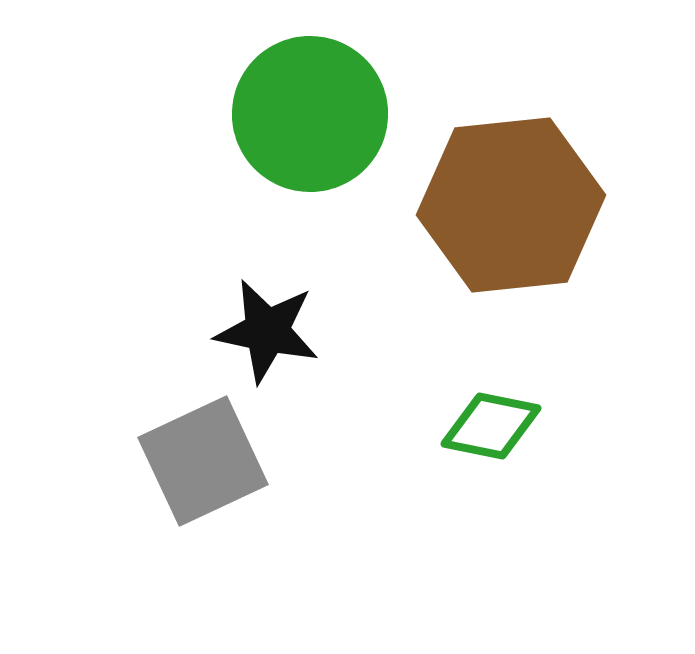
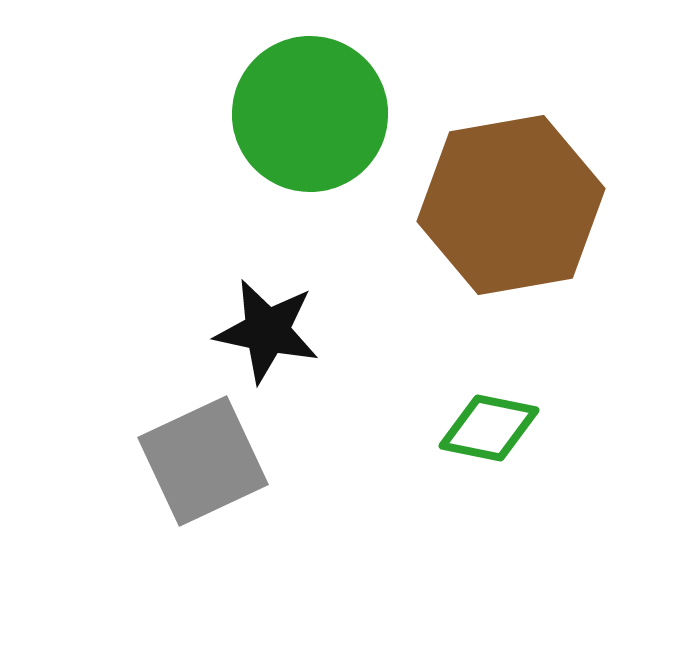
brown hexagon: rotated 4 degrees counterclockwise
green diamond: moved 2 px left, 2 px down
